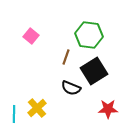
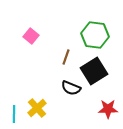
green hexagon: moved 6 px right
